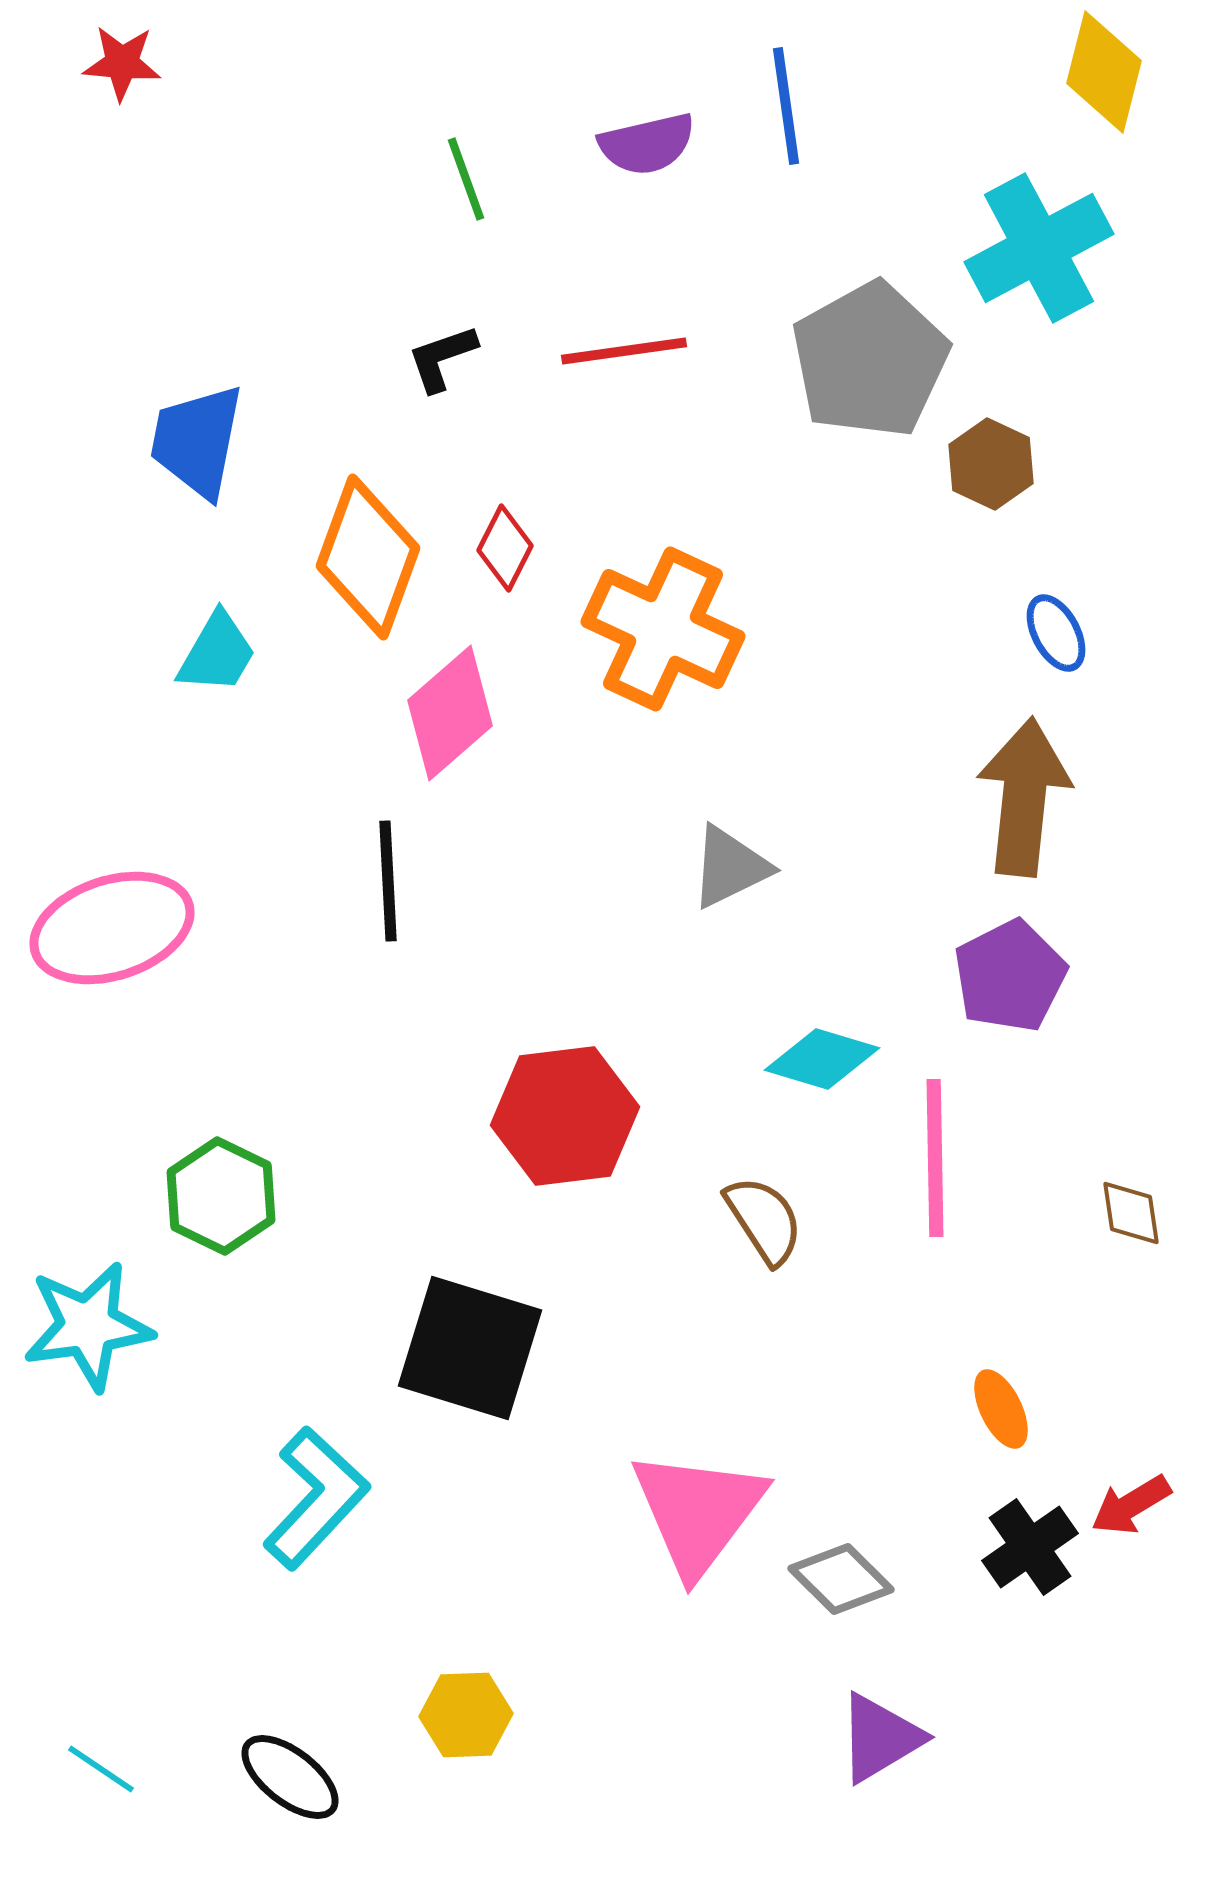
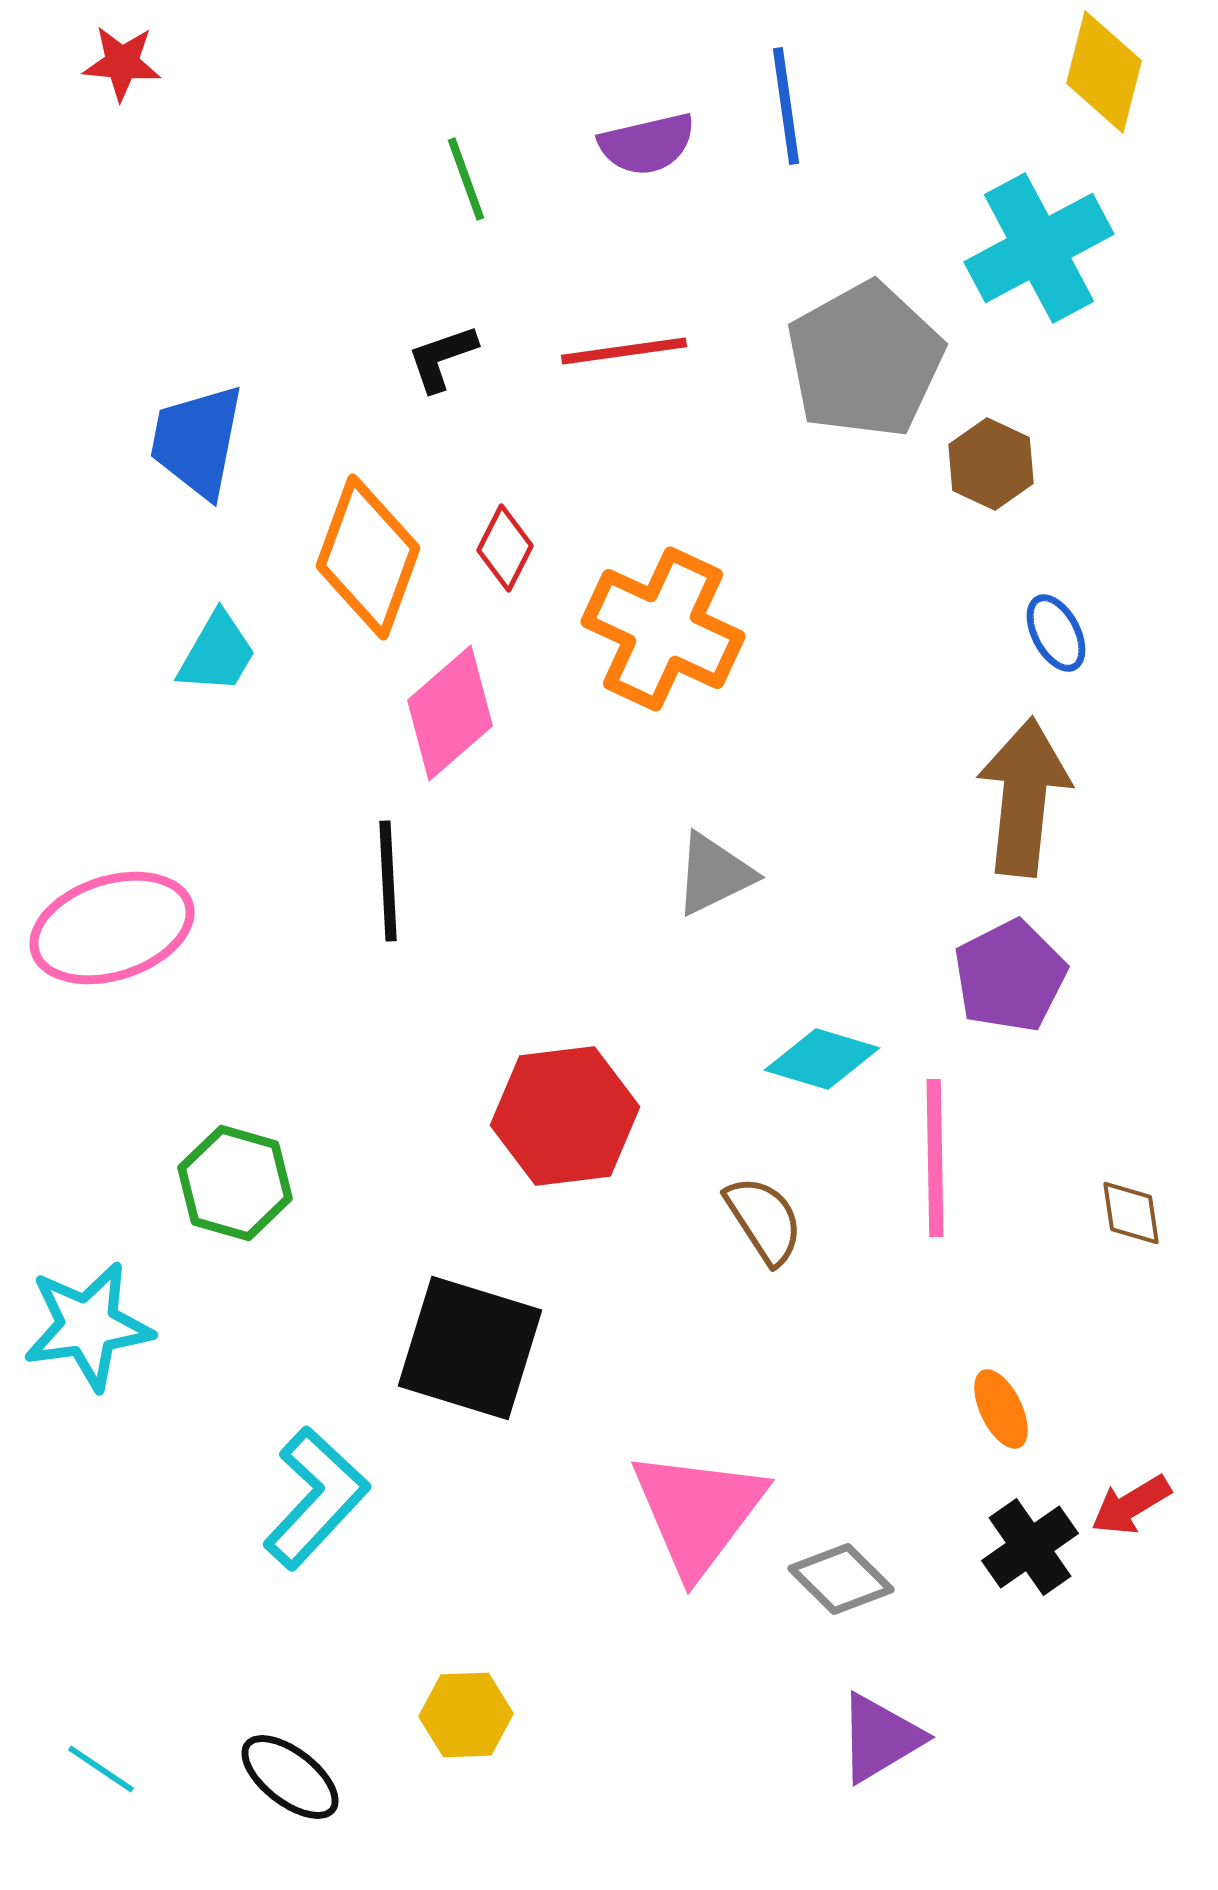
gray pentagon: moved 5 px left
gray triangle: moved 16 px left, 7 px down
green hexagon: moved 14 px right, 13 px up; rotated 10 degrees counterclockwise
